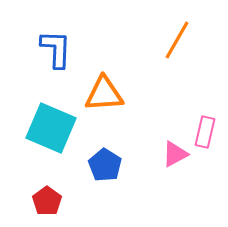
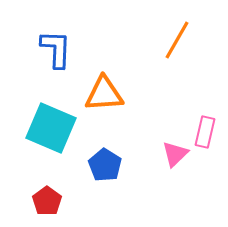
pink triangle: rotated 16 degrees counterclockwise
